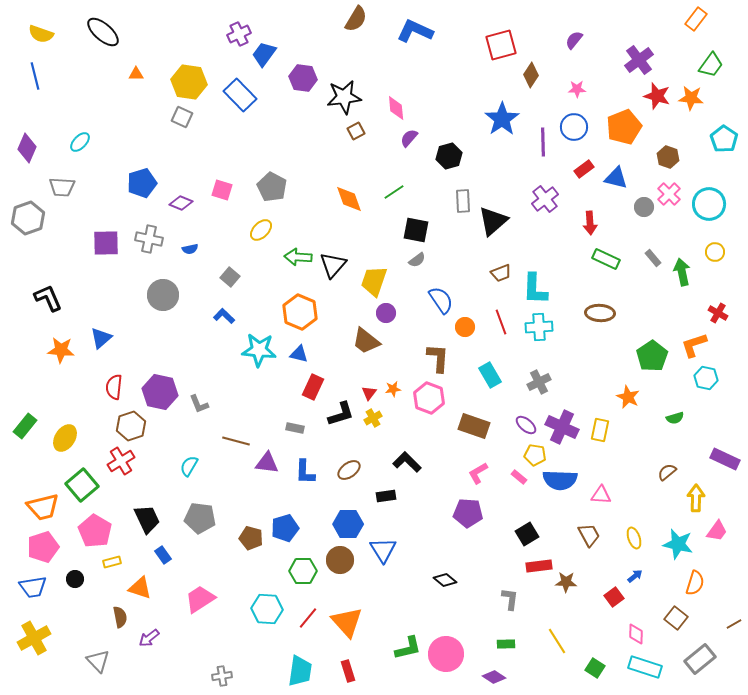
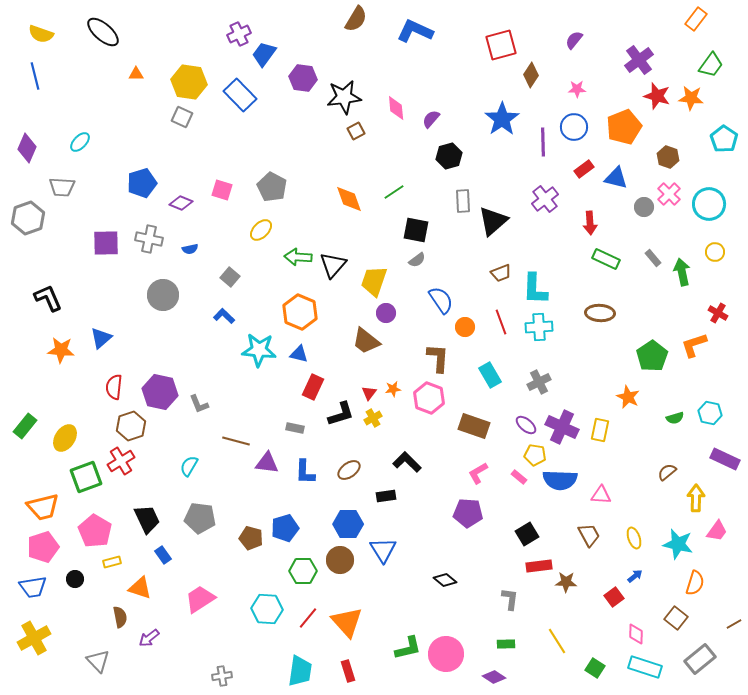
purple semicircle at (409, 138): moved 22 px right, 19 px up
cyan hexagon at (706, 378): moved 4 px right, 35 px down
green square at (82, 485): moved 4 px right, 8 px up; rotated 20 degrees clockwise
